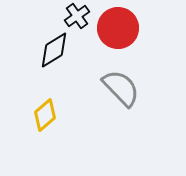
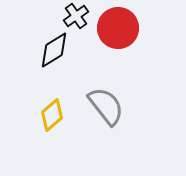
black cross: moved 1 px left
gray semicircle: moved 15 px left, 18 px down; rotated 6 degrees clockwise
yellow diamond: moved 7 px right
